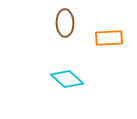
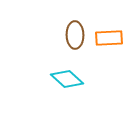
brown ellipse: moved 10 px right, 12 px down
